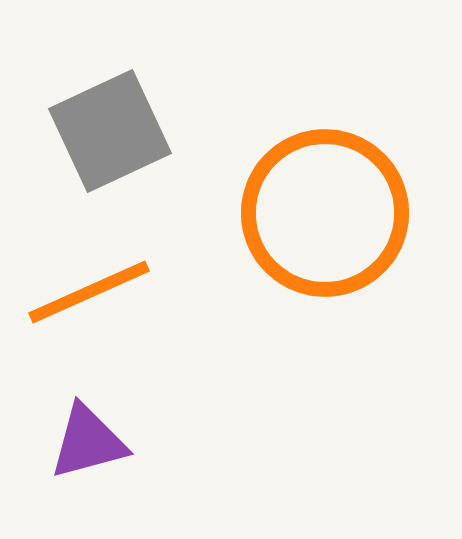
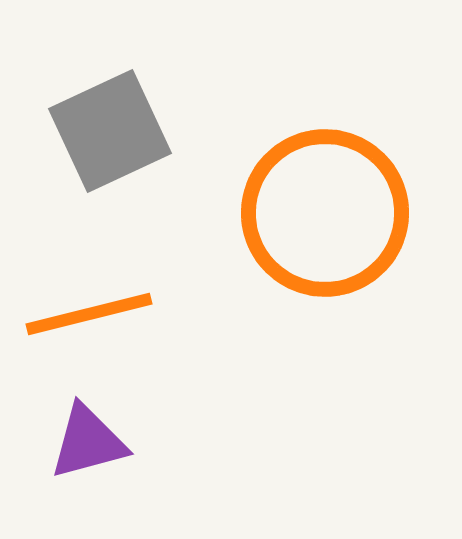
orange line: moved 22 px down; rotated 10 degrees clockwise
